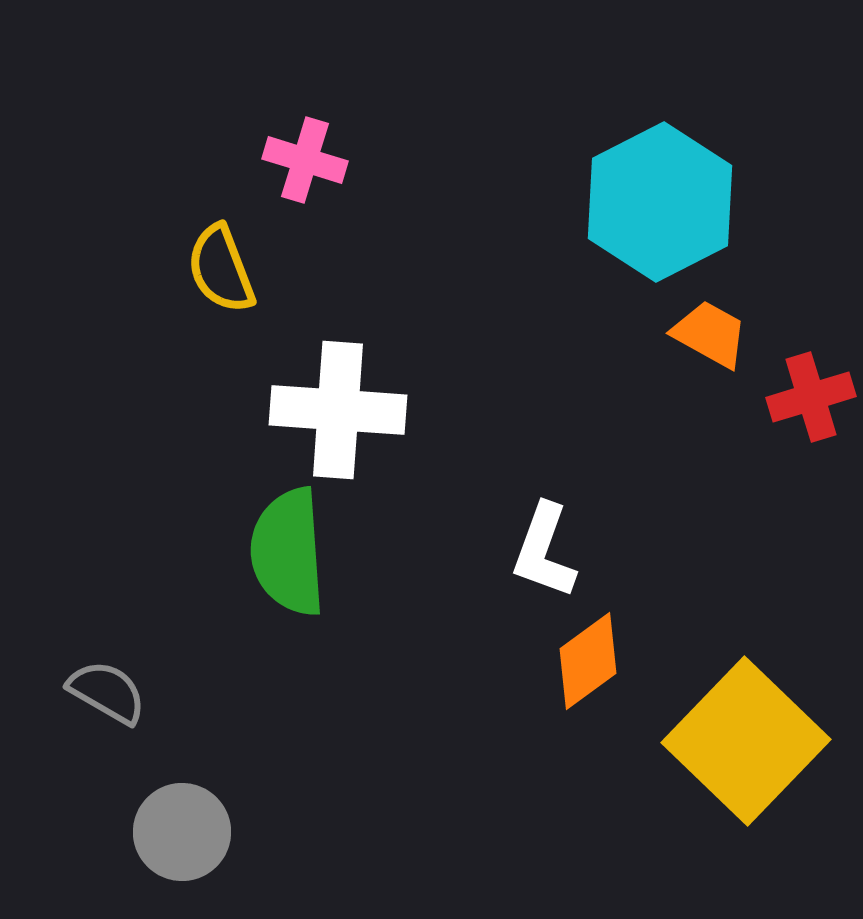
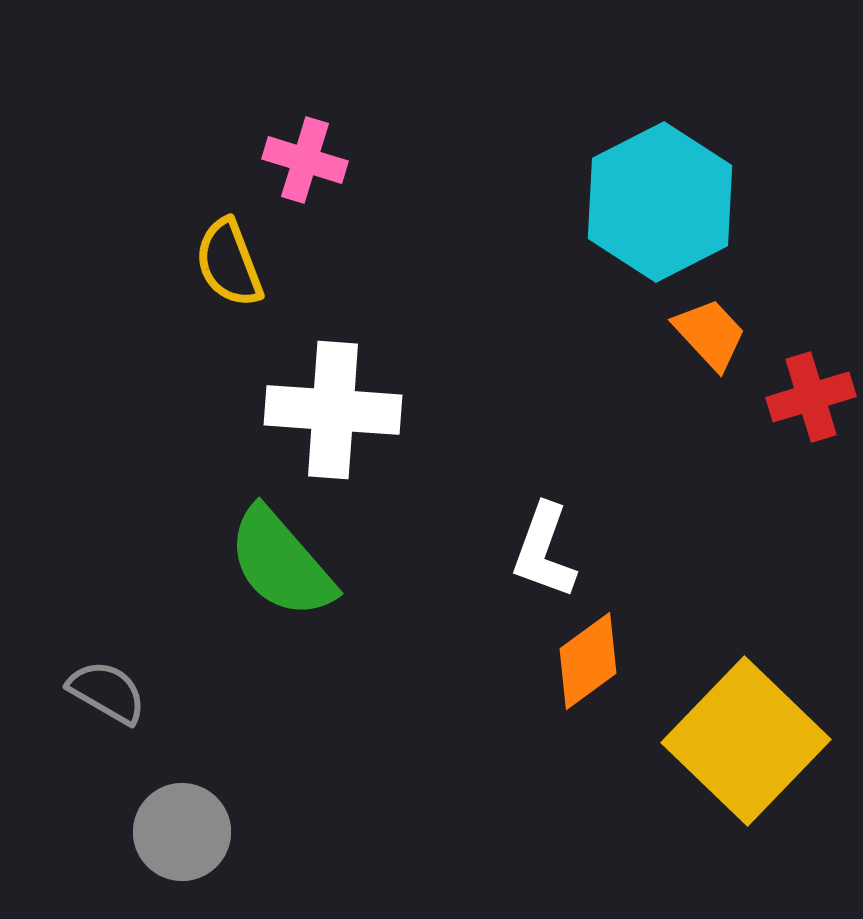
yellow semicircle: moved 8 px right, 6 px up
orange trapezoid: rotated 18 degrees clockwise
white cross: moved 5 px left
green semicircle: moved 7 px left, 11 px down; rotated 37 degrees counterclockwise
